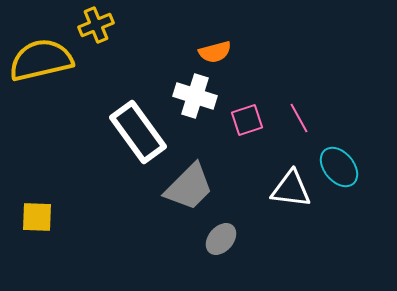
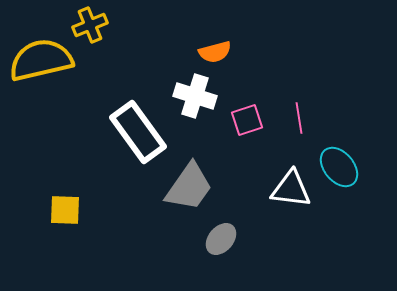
yellow cross: moved 6 px left
pink line: rotated 20 degrees clockwise
gray trapezoid: rotated 10 degrees counterclockwise
yellow square: moved 28 px right, 7 px up
